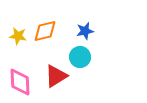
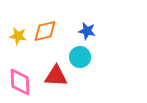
blue star: moved 2 px right; rotated 24 degrees clockwise
red triangle: rotated 35 degrees clockwise
